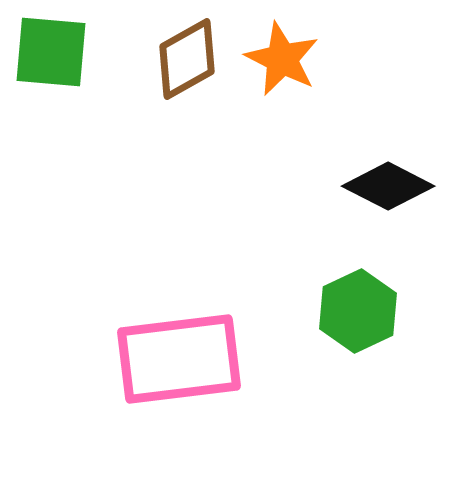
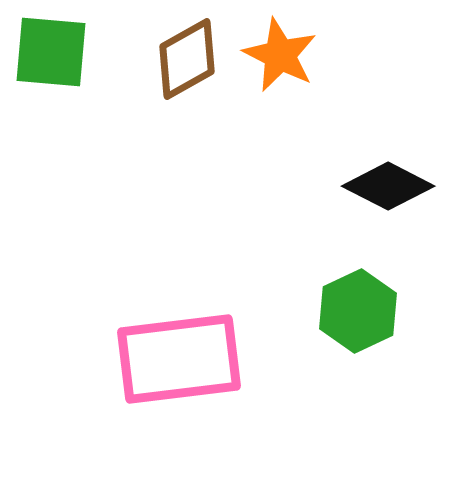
orange star: moved 2 px left, 4 px up
